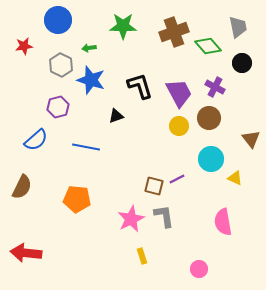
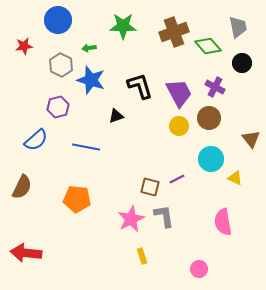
brown square: moved 4 px left, 1 px down
